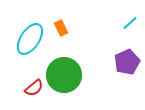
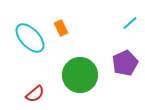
cyan ellipse: moved 1 px up; rotated 76 degrees counterclockwise
purple pentagon: moved 2 px left, 1 px down
green circle: moved 16 px right
red semicircle: moved 1 px right, 6 px down
